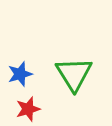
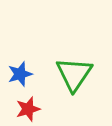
green triangle: rotated 6 degrees clockwise
